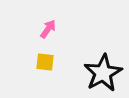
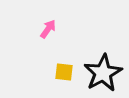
yellow square: moved 19 px right, 10 px down
